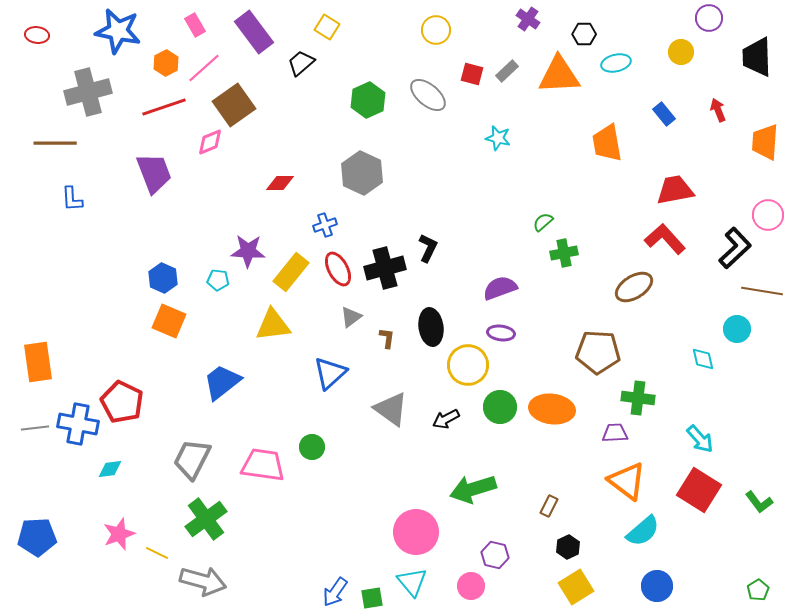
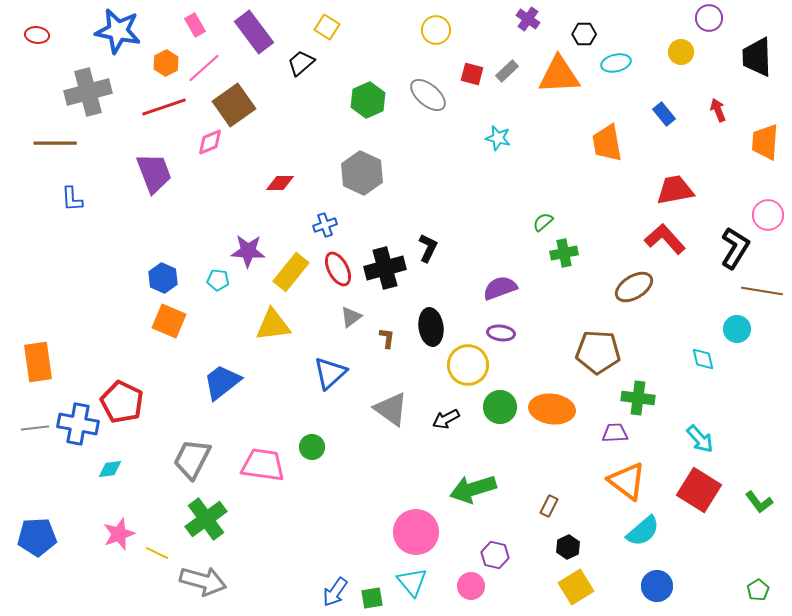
black L-shape at (735, 248): rotated 15 degrees counterclockwise
